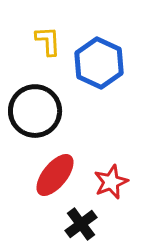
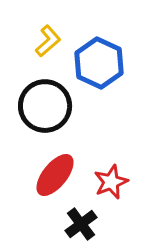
yellow L-shape: rotated 52 degrees clockwise
black circle: moved 10 px right, 5 px up
